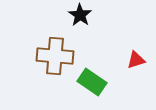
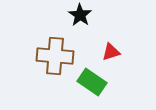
red triangle: moved 25 px left, 8 px up
